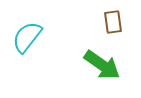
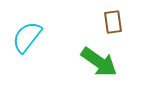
green arrow: moved 3 px left, 3 px up
